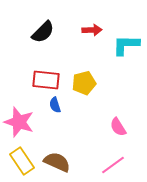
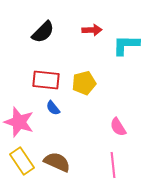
blue semicircle: moved 2 px left, 3 px down; rotated 21 degrees counterclockwise
pink line: rotated 60 degrees counterclockwise
